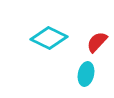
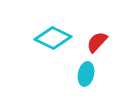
cyan diamond: moved 4 px right
